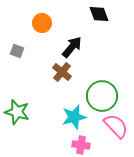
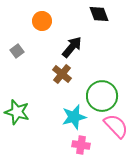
orange circle: moved 2 px up
gray square: rotated 32 degrees clockwise
brown cross: moved 2 px down
